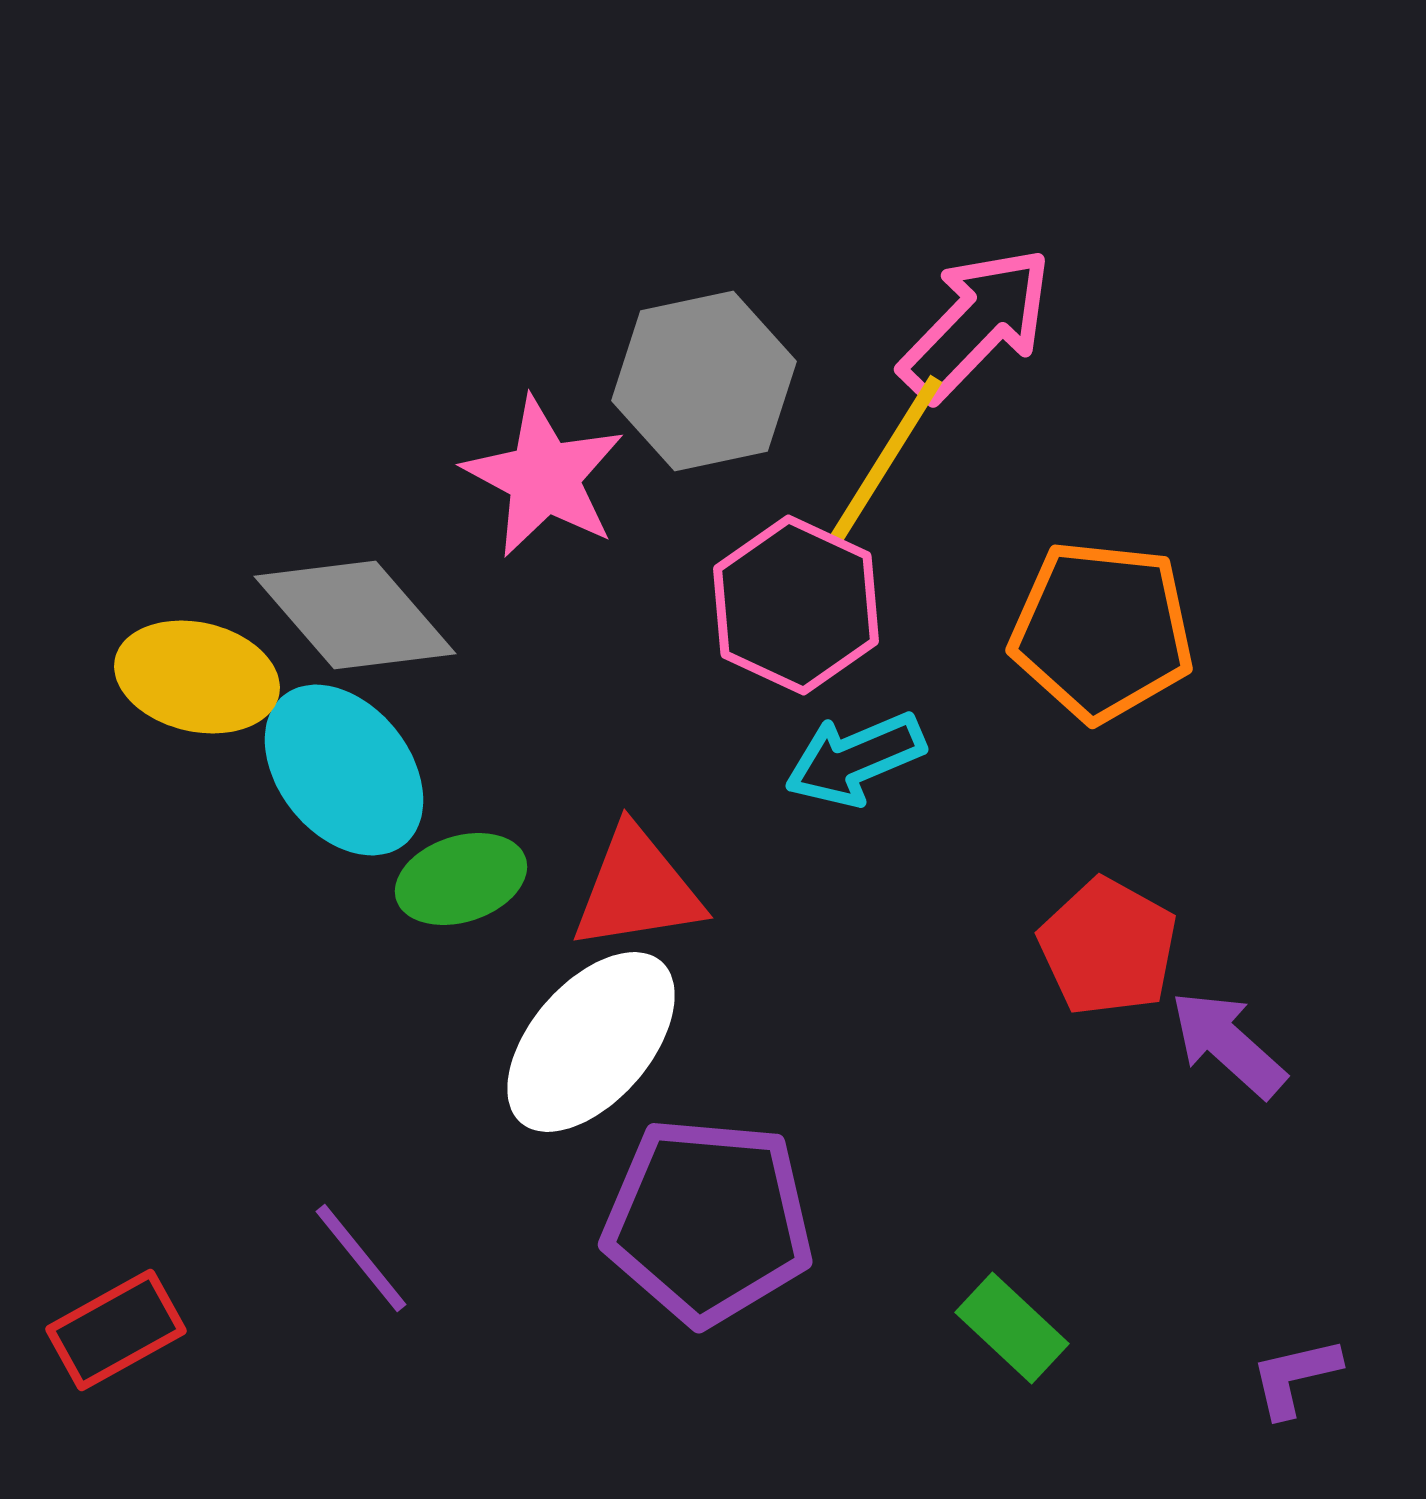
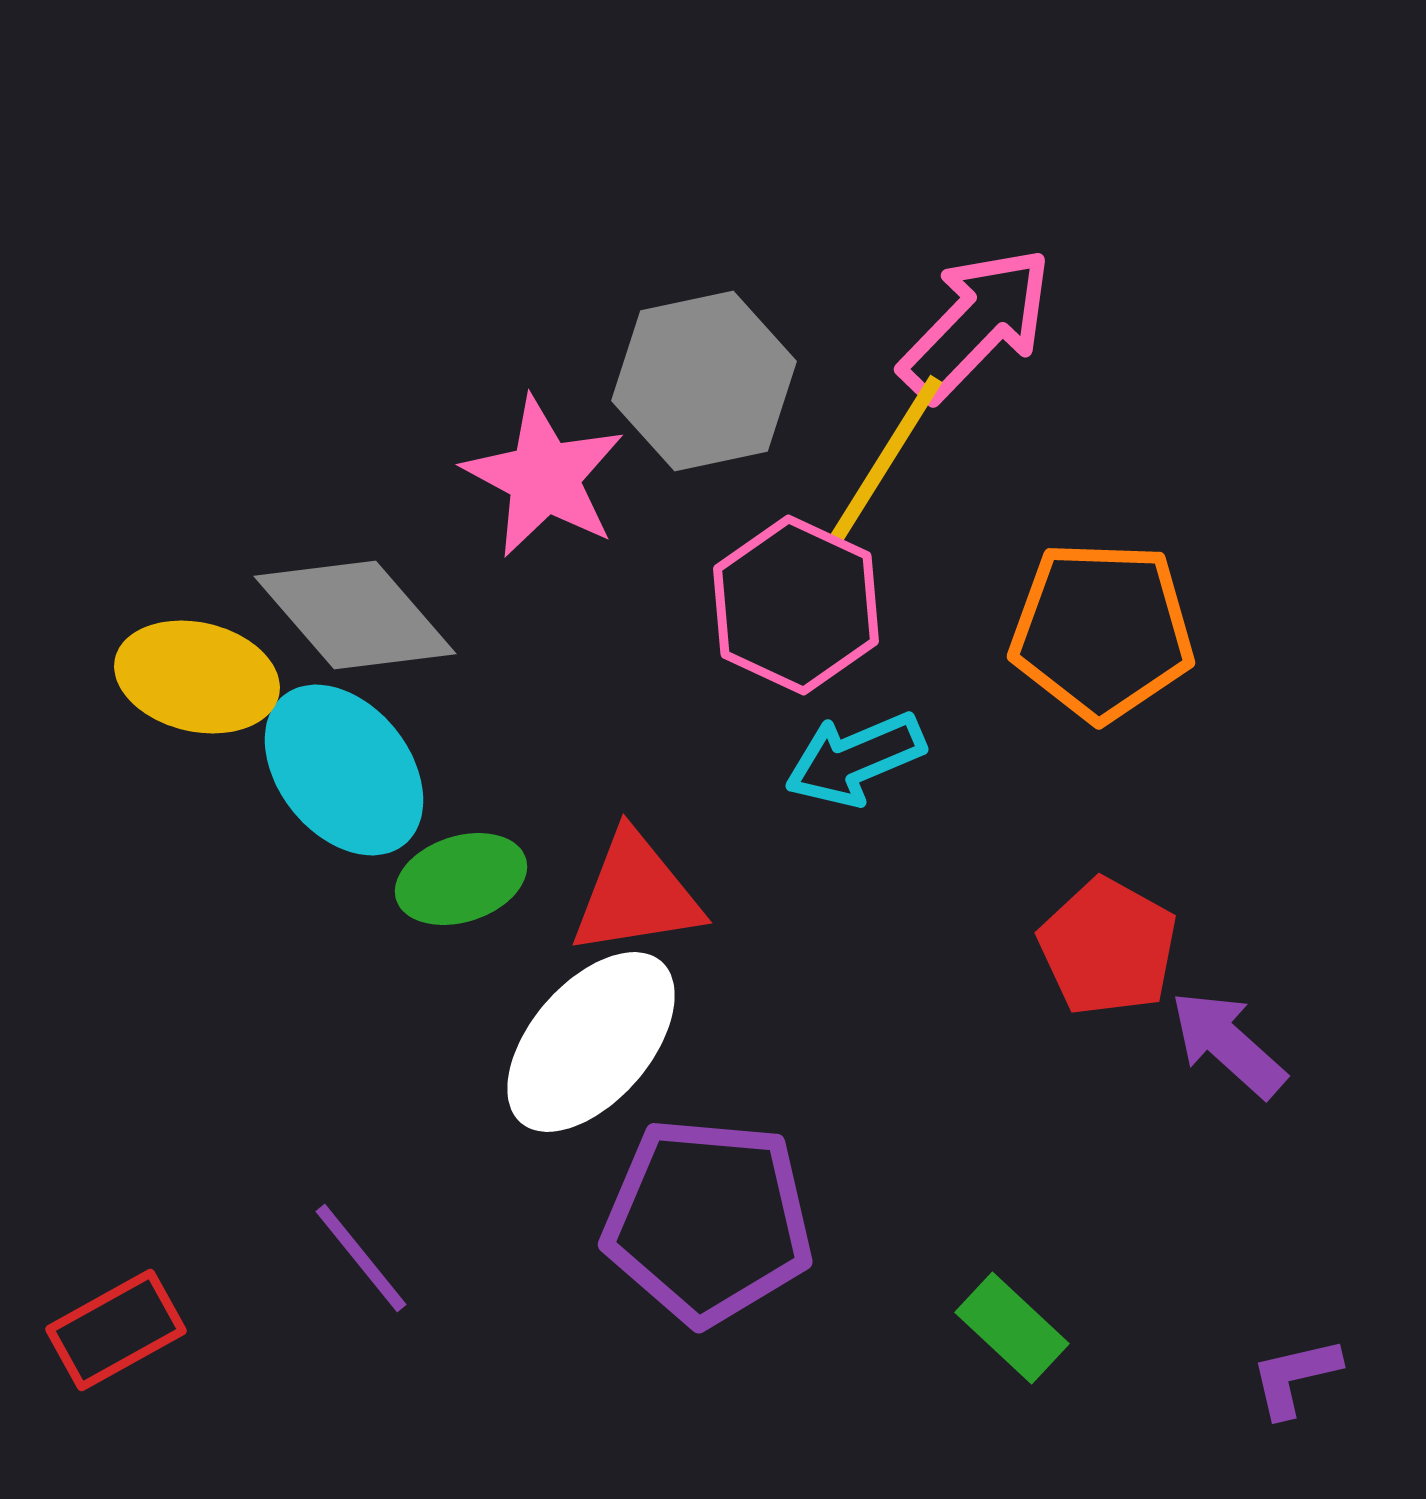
orange pentagon: rotated 4 degrees counterclockwise
red triangle: moved 1 px left, 5 px down
